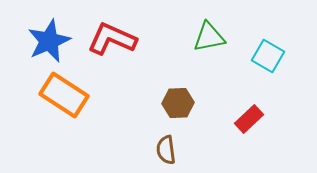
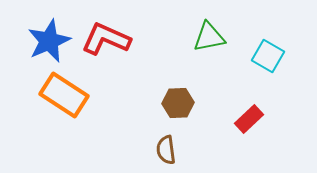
red L-shape: moved 6 px left
